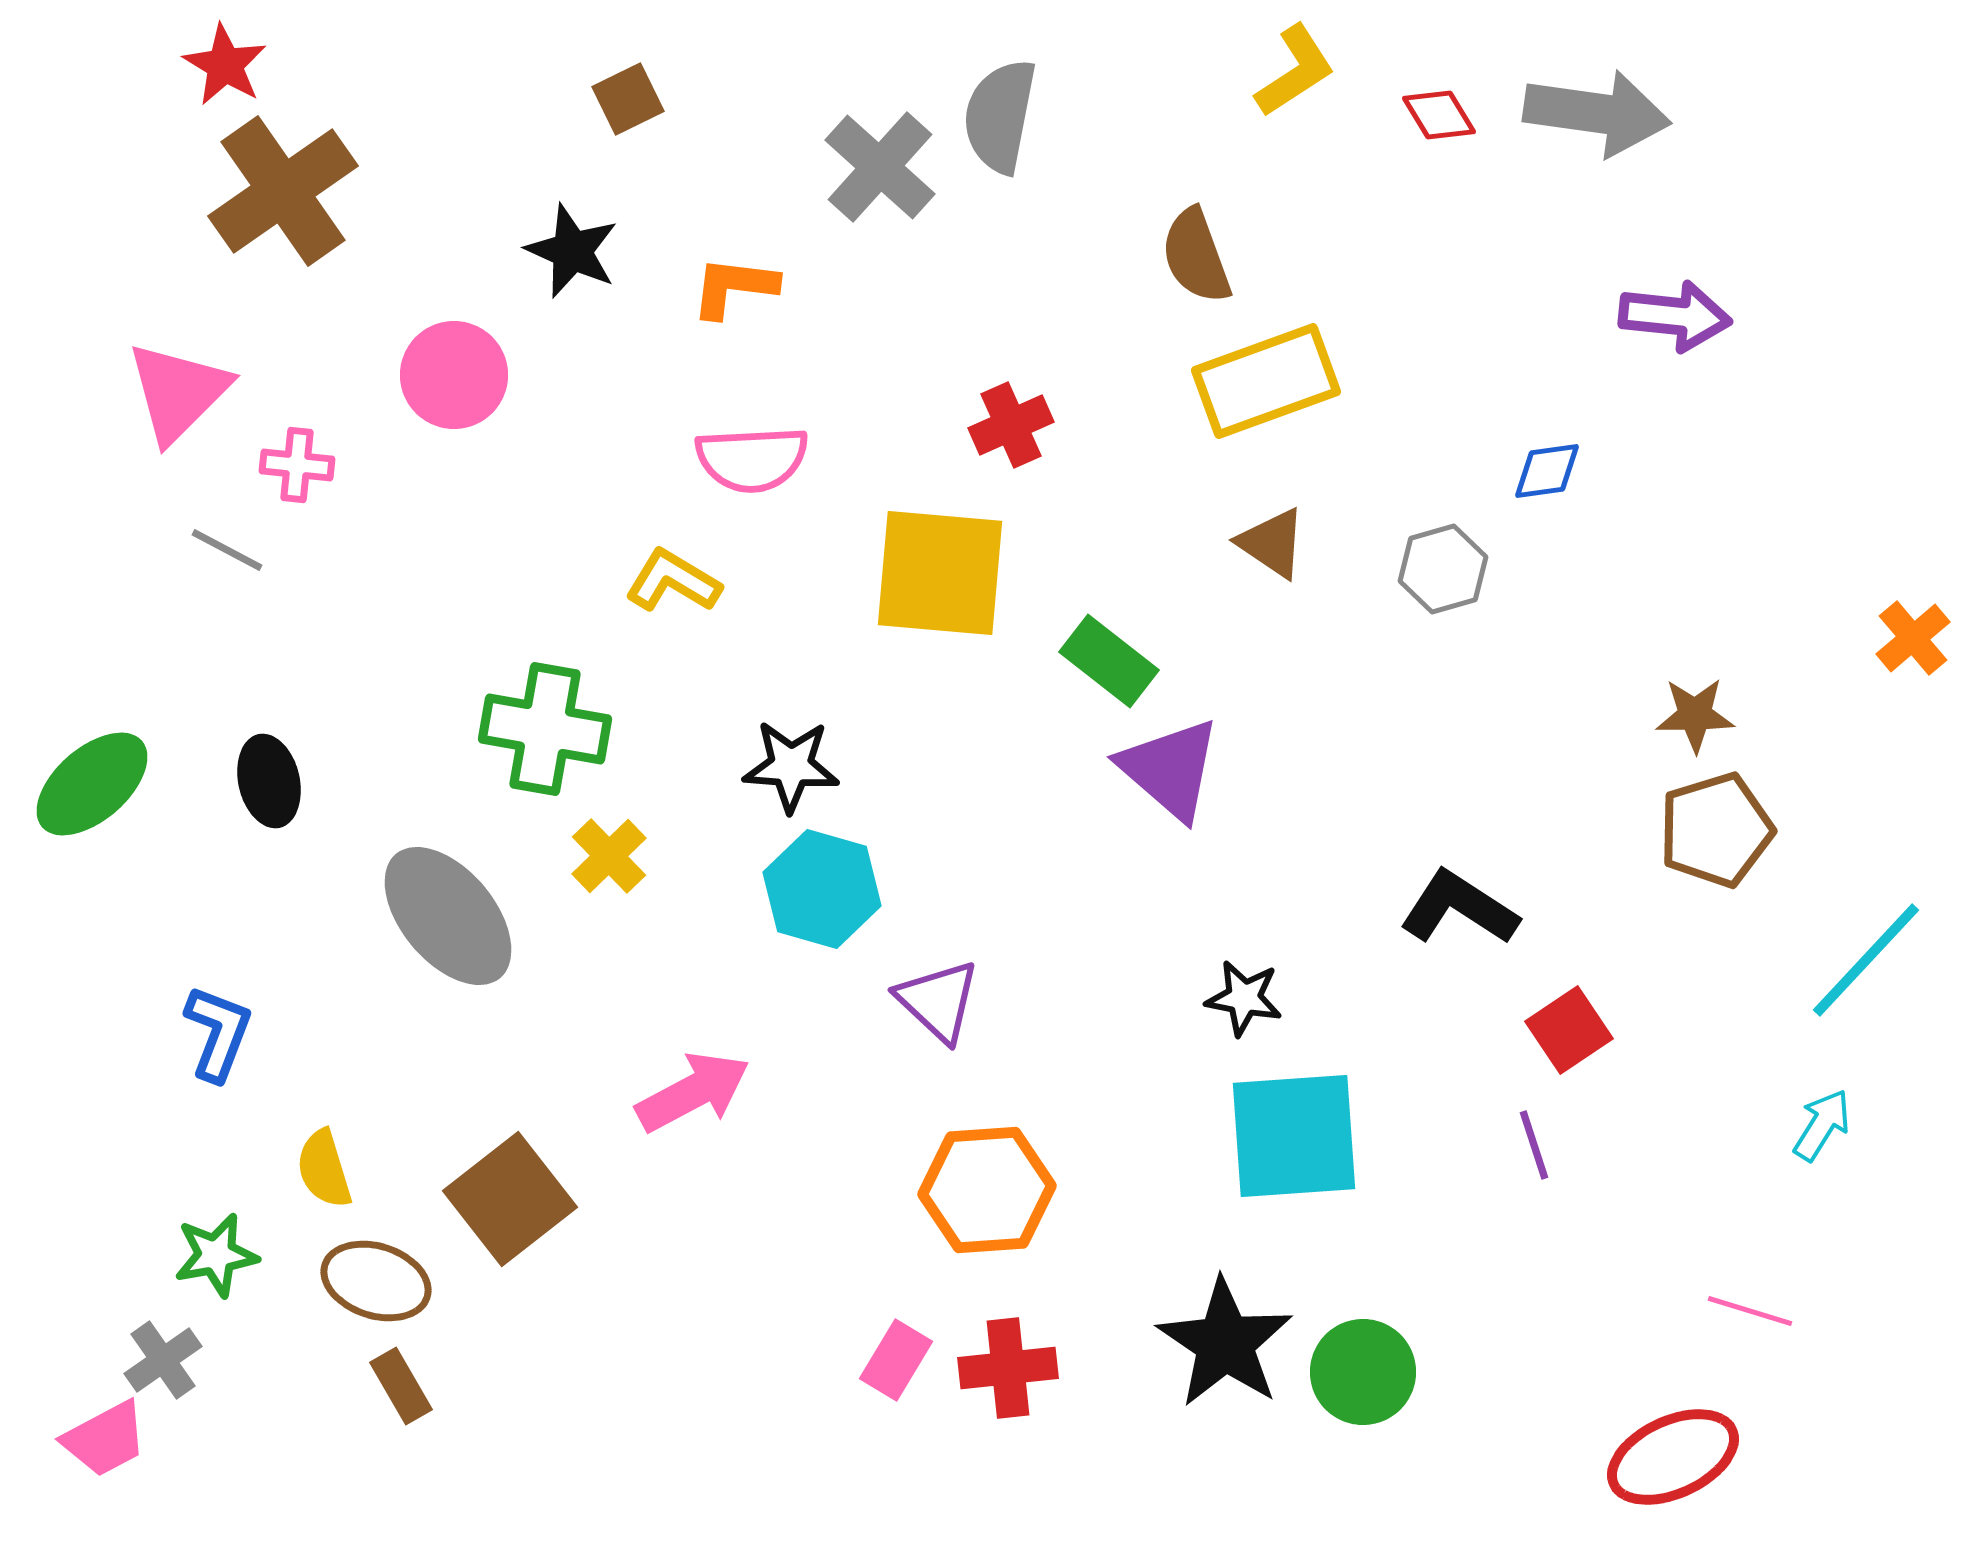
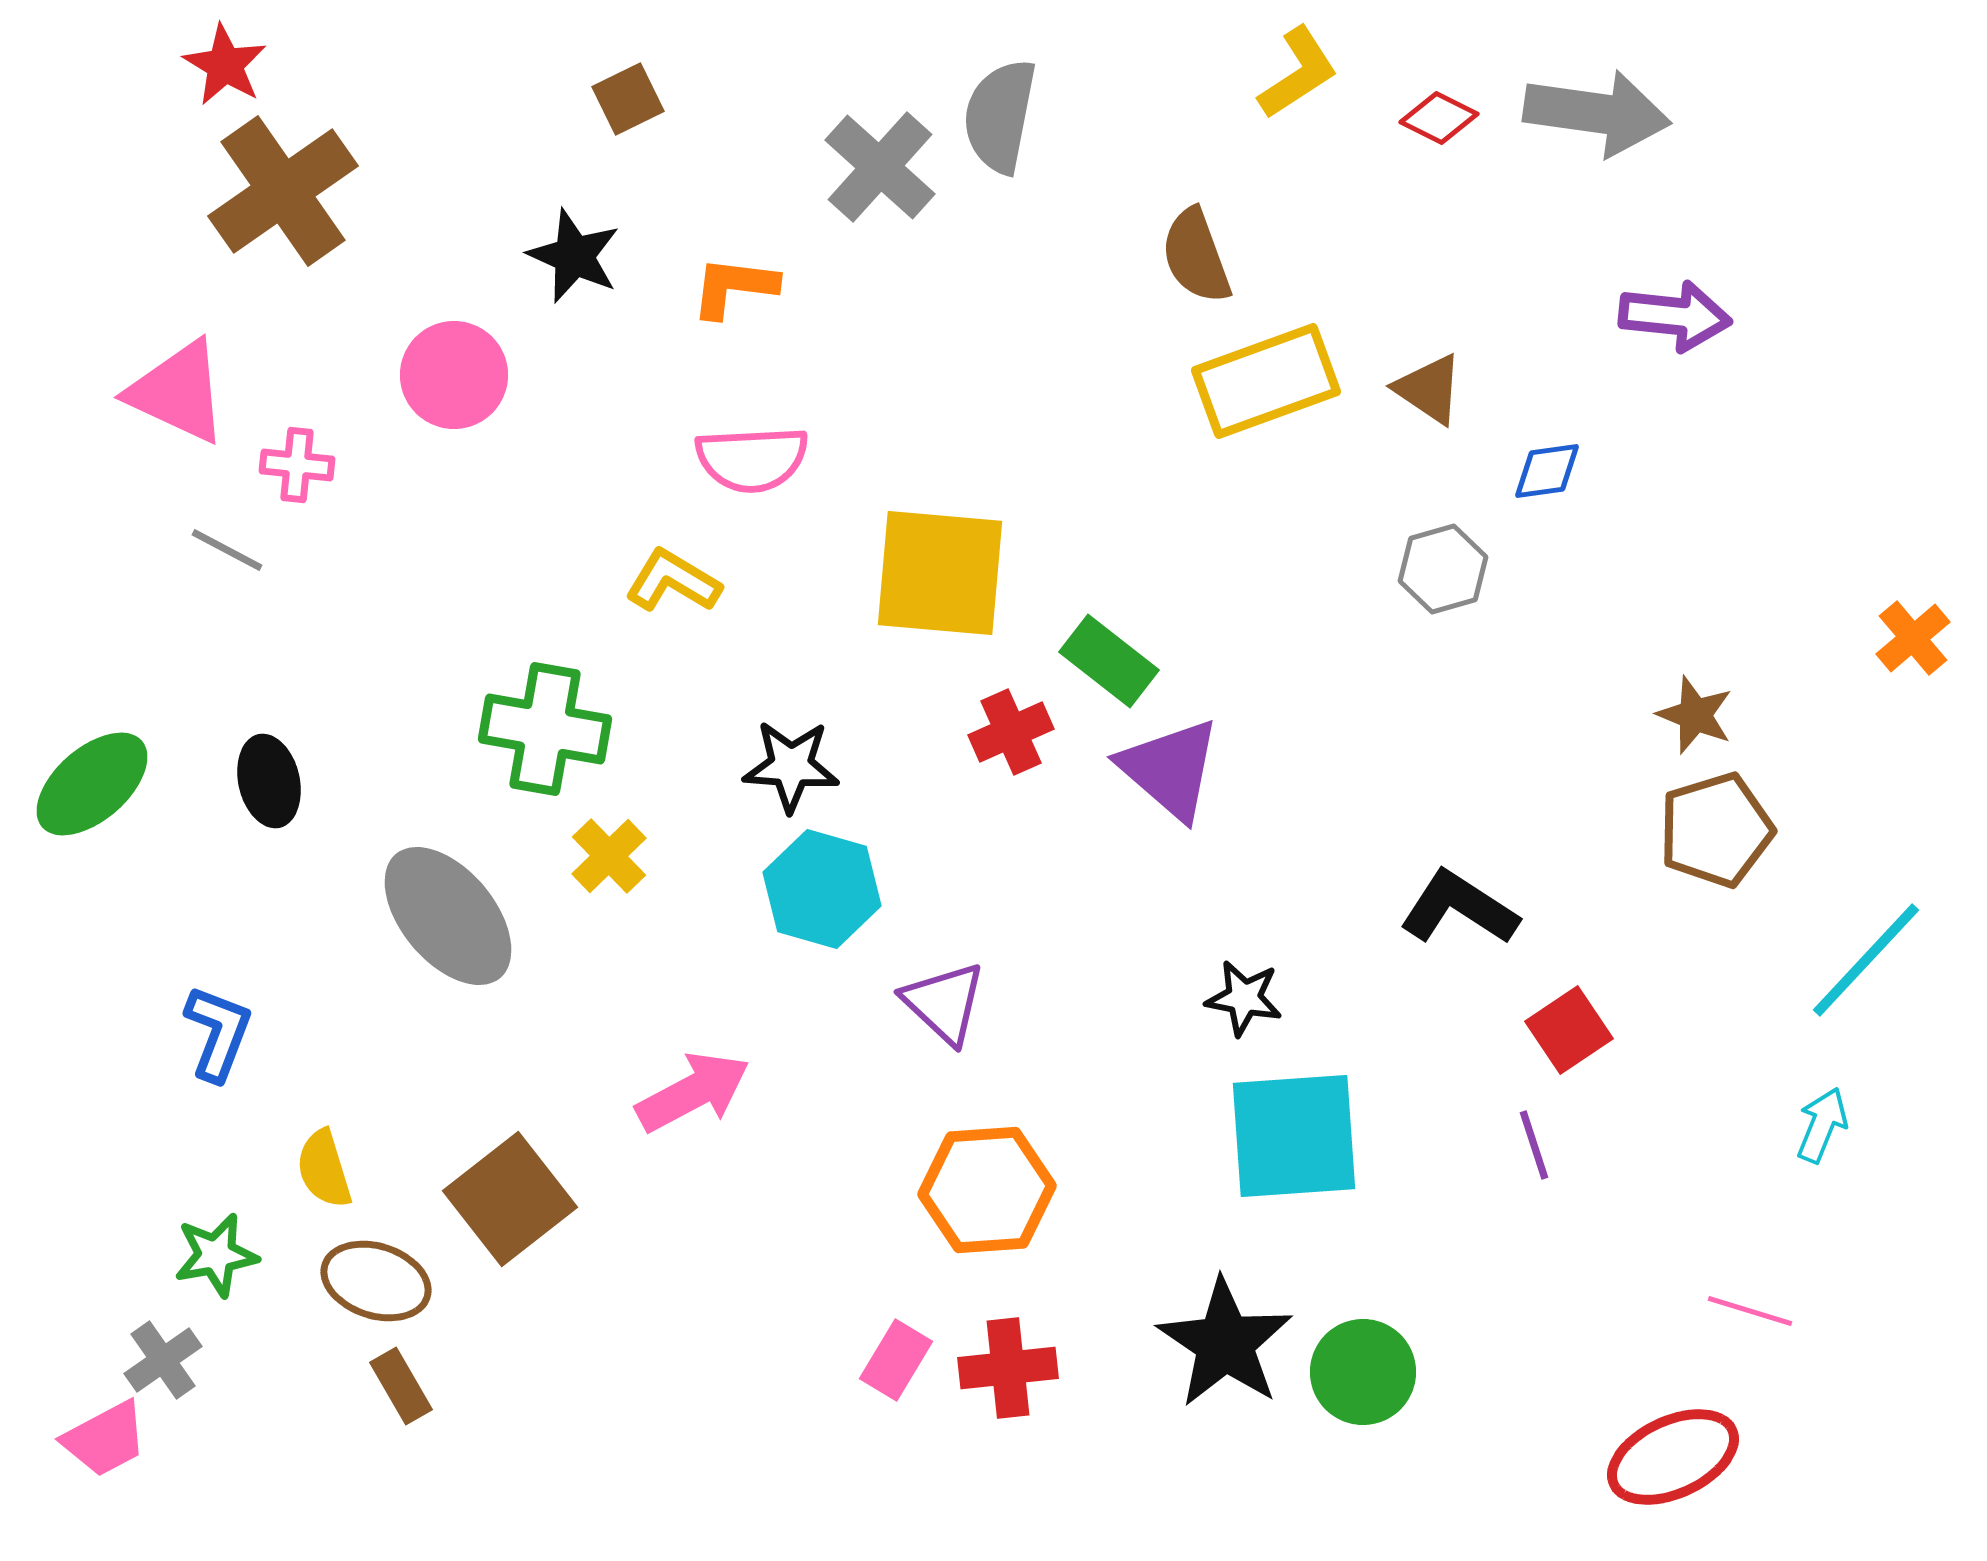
yellow L-shape at (1295, 71): moved 3 px right, 2 px down
red diamond at (1439, 115): moved 3 px down; rotated 32 degrees counterclockwise
black star at (572, 251): moved 2 px right, 5 px down
pink triangle at (178, 392): rotated 50 degrees counterclockwise
red cross at (1011, 425): moved 307 px down
brown triangle at (1272, 543): moved 157 px right, 154 px up
brown star at (1695, 715): rotated 22 degrees clockwise
purple triangle at (938, 1001): moved 6 px right, 2 px down
cyan arrow at (1822, 1125): rotated 10 degrees counterclockwise
